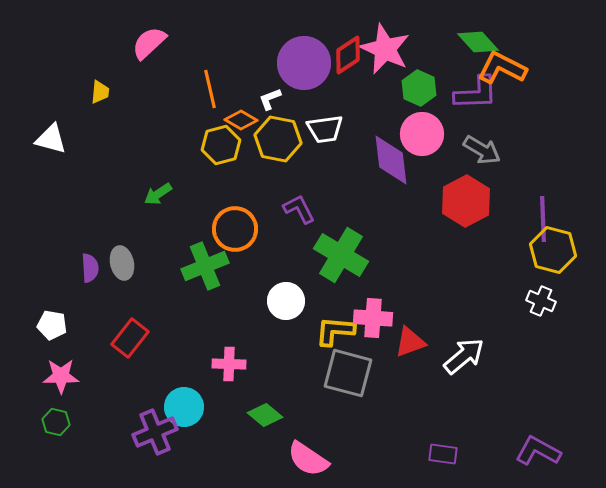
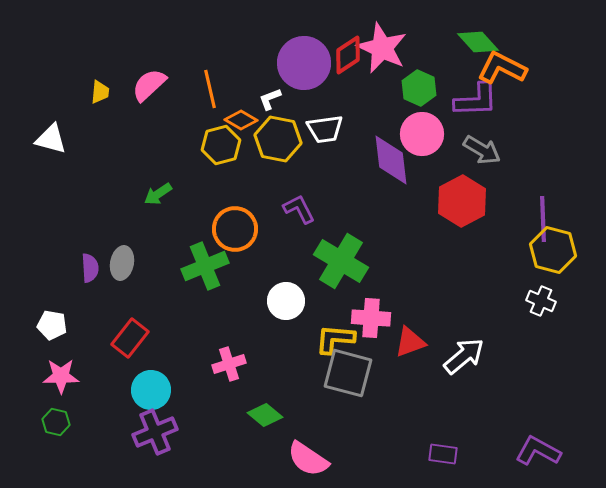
pink semicircle at (149, 43): moved 42 px down
pink star at (385, 49): moved 3 px left, 1 px up
purple L-shape at (476, 93): moved 7 px down
red hexagon at (466, 201): moved 4 px left
green cross at (341, 255): moved 6 px down
gray ellipse at (122, 263): rotated 24 degrees clockwise
pink cross at (373, 318): moved 2 px left
yellow L-shape at (335, 331): moved 8 px down
pink cross at (229, 364): rotated 20 degrees counterclockwise
cyan circle at (184, 407): moved 33 px left, 17 px up
